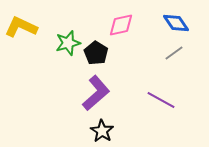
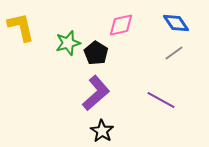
yellow L-shape: rotated 52 degrees clockwise
